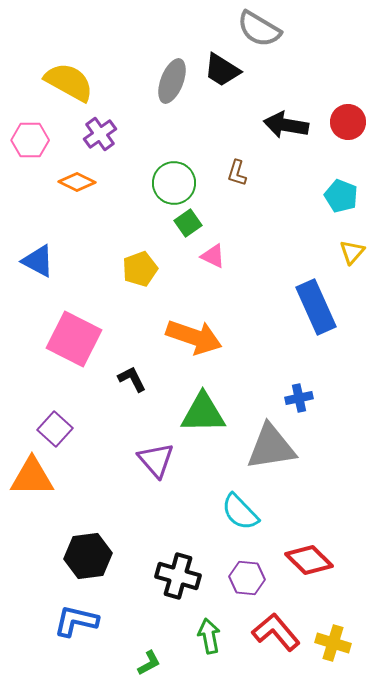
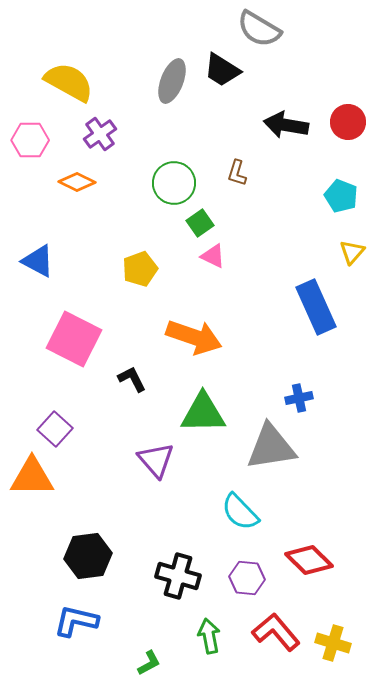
green square: moved 12 px right
